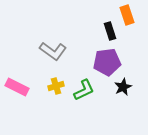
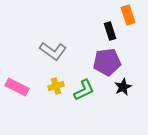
orange rectangle: moved 1 px right
